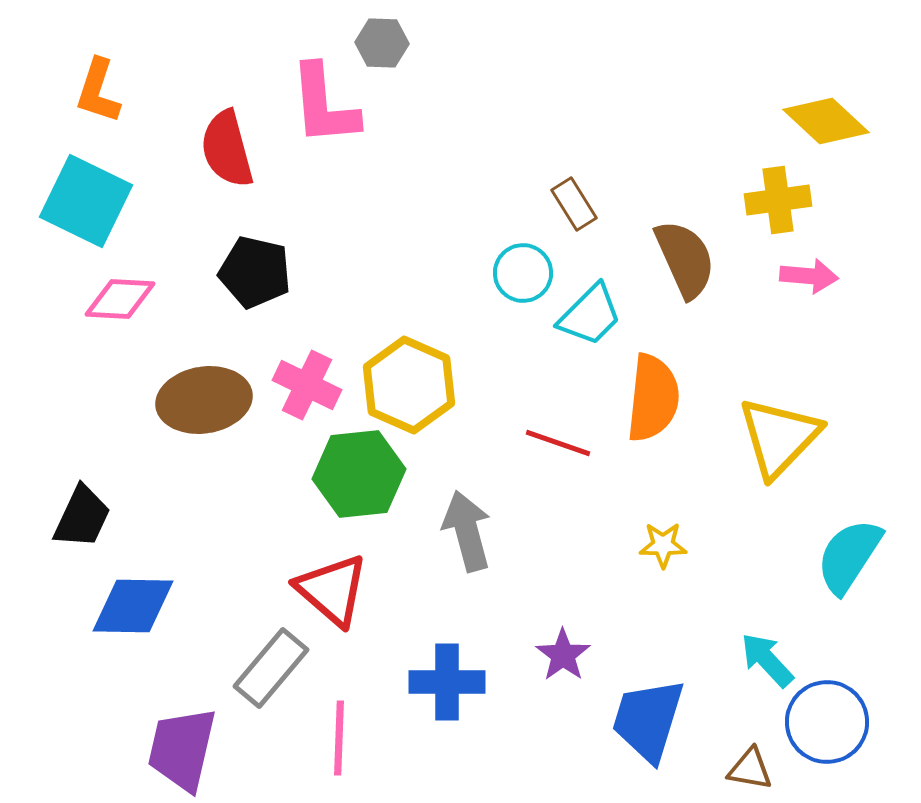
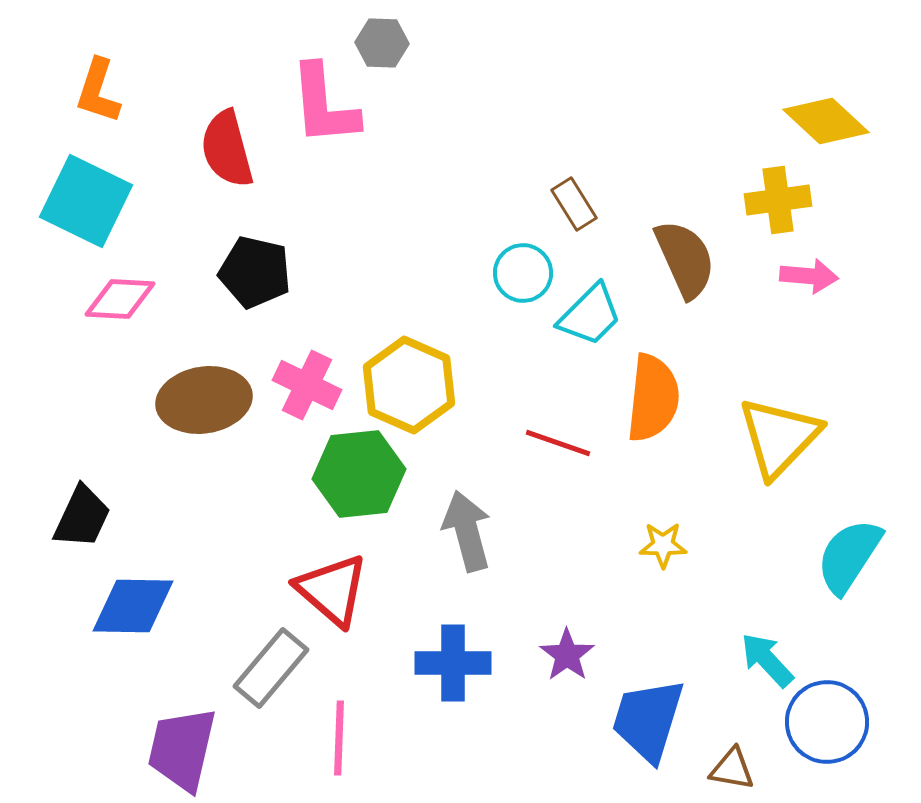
purple star: moved 4 px right
blue cross: moved 6 px right, 19 px up
brown triangle: moved 18 px left
